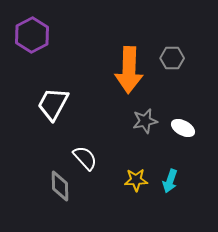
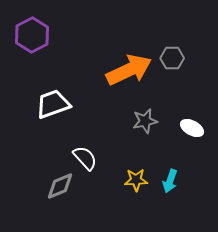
orange arrow: rotated 117 degrees counterclockwise
white trapezoid: rotated 42 degrees clockwise
white ellipse: moved 9 px right
gray diamond: rotated 68 degrees clockwise
